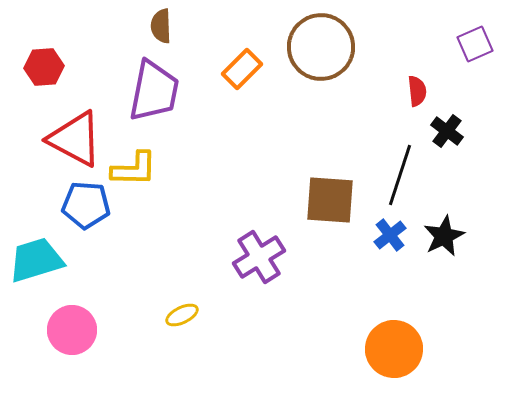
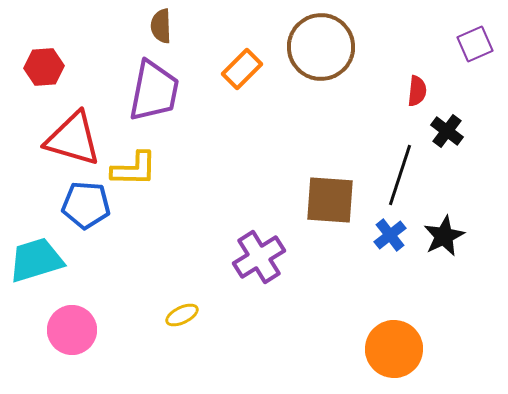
red semicircle: rotated 12 degrees clockwise
red triangle: moved 2 px left; rotated 12 degrees counterclockwise
